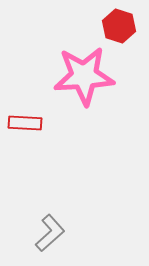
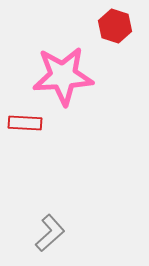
red hexagon: moved 4 px left
pink star: moved 21 px left
